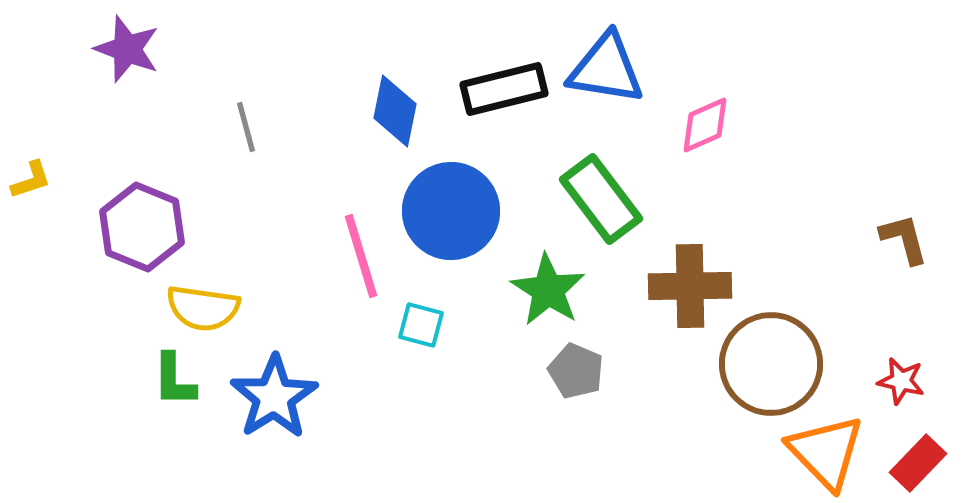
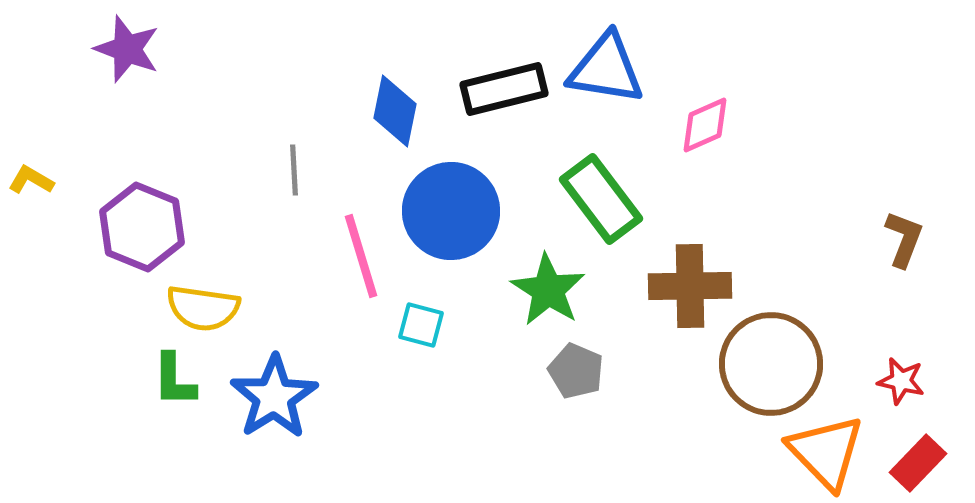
gray line: moved 48 px right, 43 px down; rotated 12 degrees clockwise
yellow L-shape: rotated 132 degrees counterclockwise
brown L-shape: rotated 36 degrees clockwise
